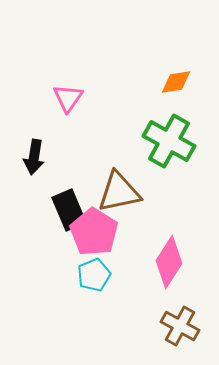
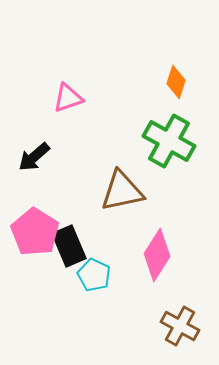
orange diamond: rotated 64 degrees counterclockwise
pink triangle: rotated 36 degrees clockwise
black arrow: rotated 40 degrees clockwise
brown triangle: moved 3 px right, 1 px up
black rectangle: moved 36 px down
pink pentagon: moved 59 px left
pink diamond: moved 12 px left, 7 px up
cyan pentagon: rotated 24 degrees counterclockwise
